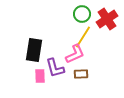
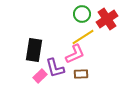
yellow line: rotated 25 degrees clockwise
pink rectangle: rotated 48 degrees clockwise
